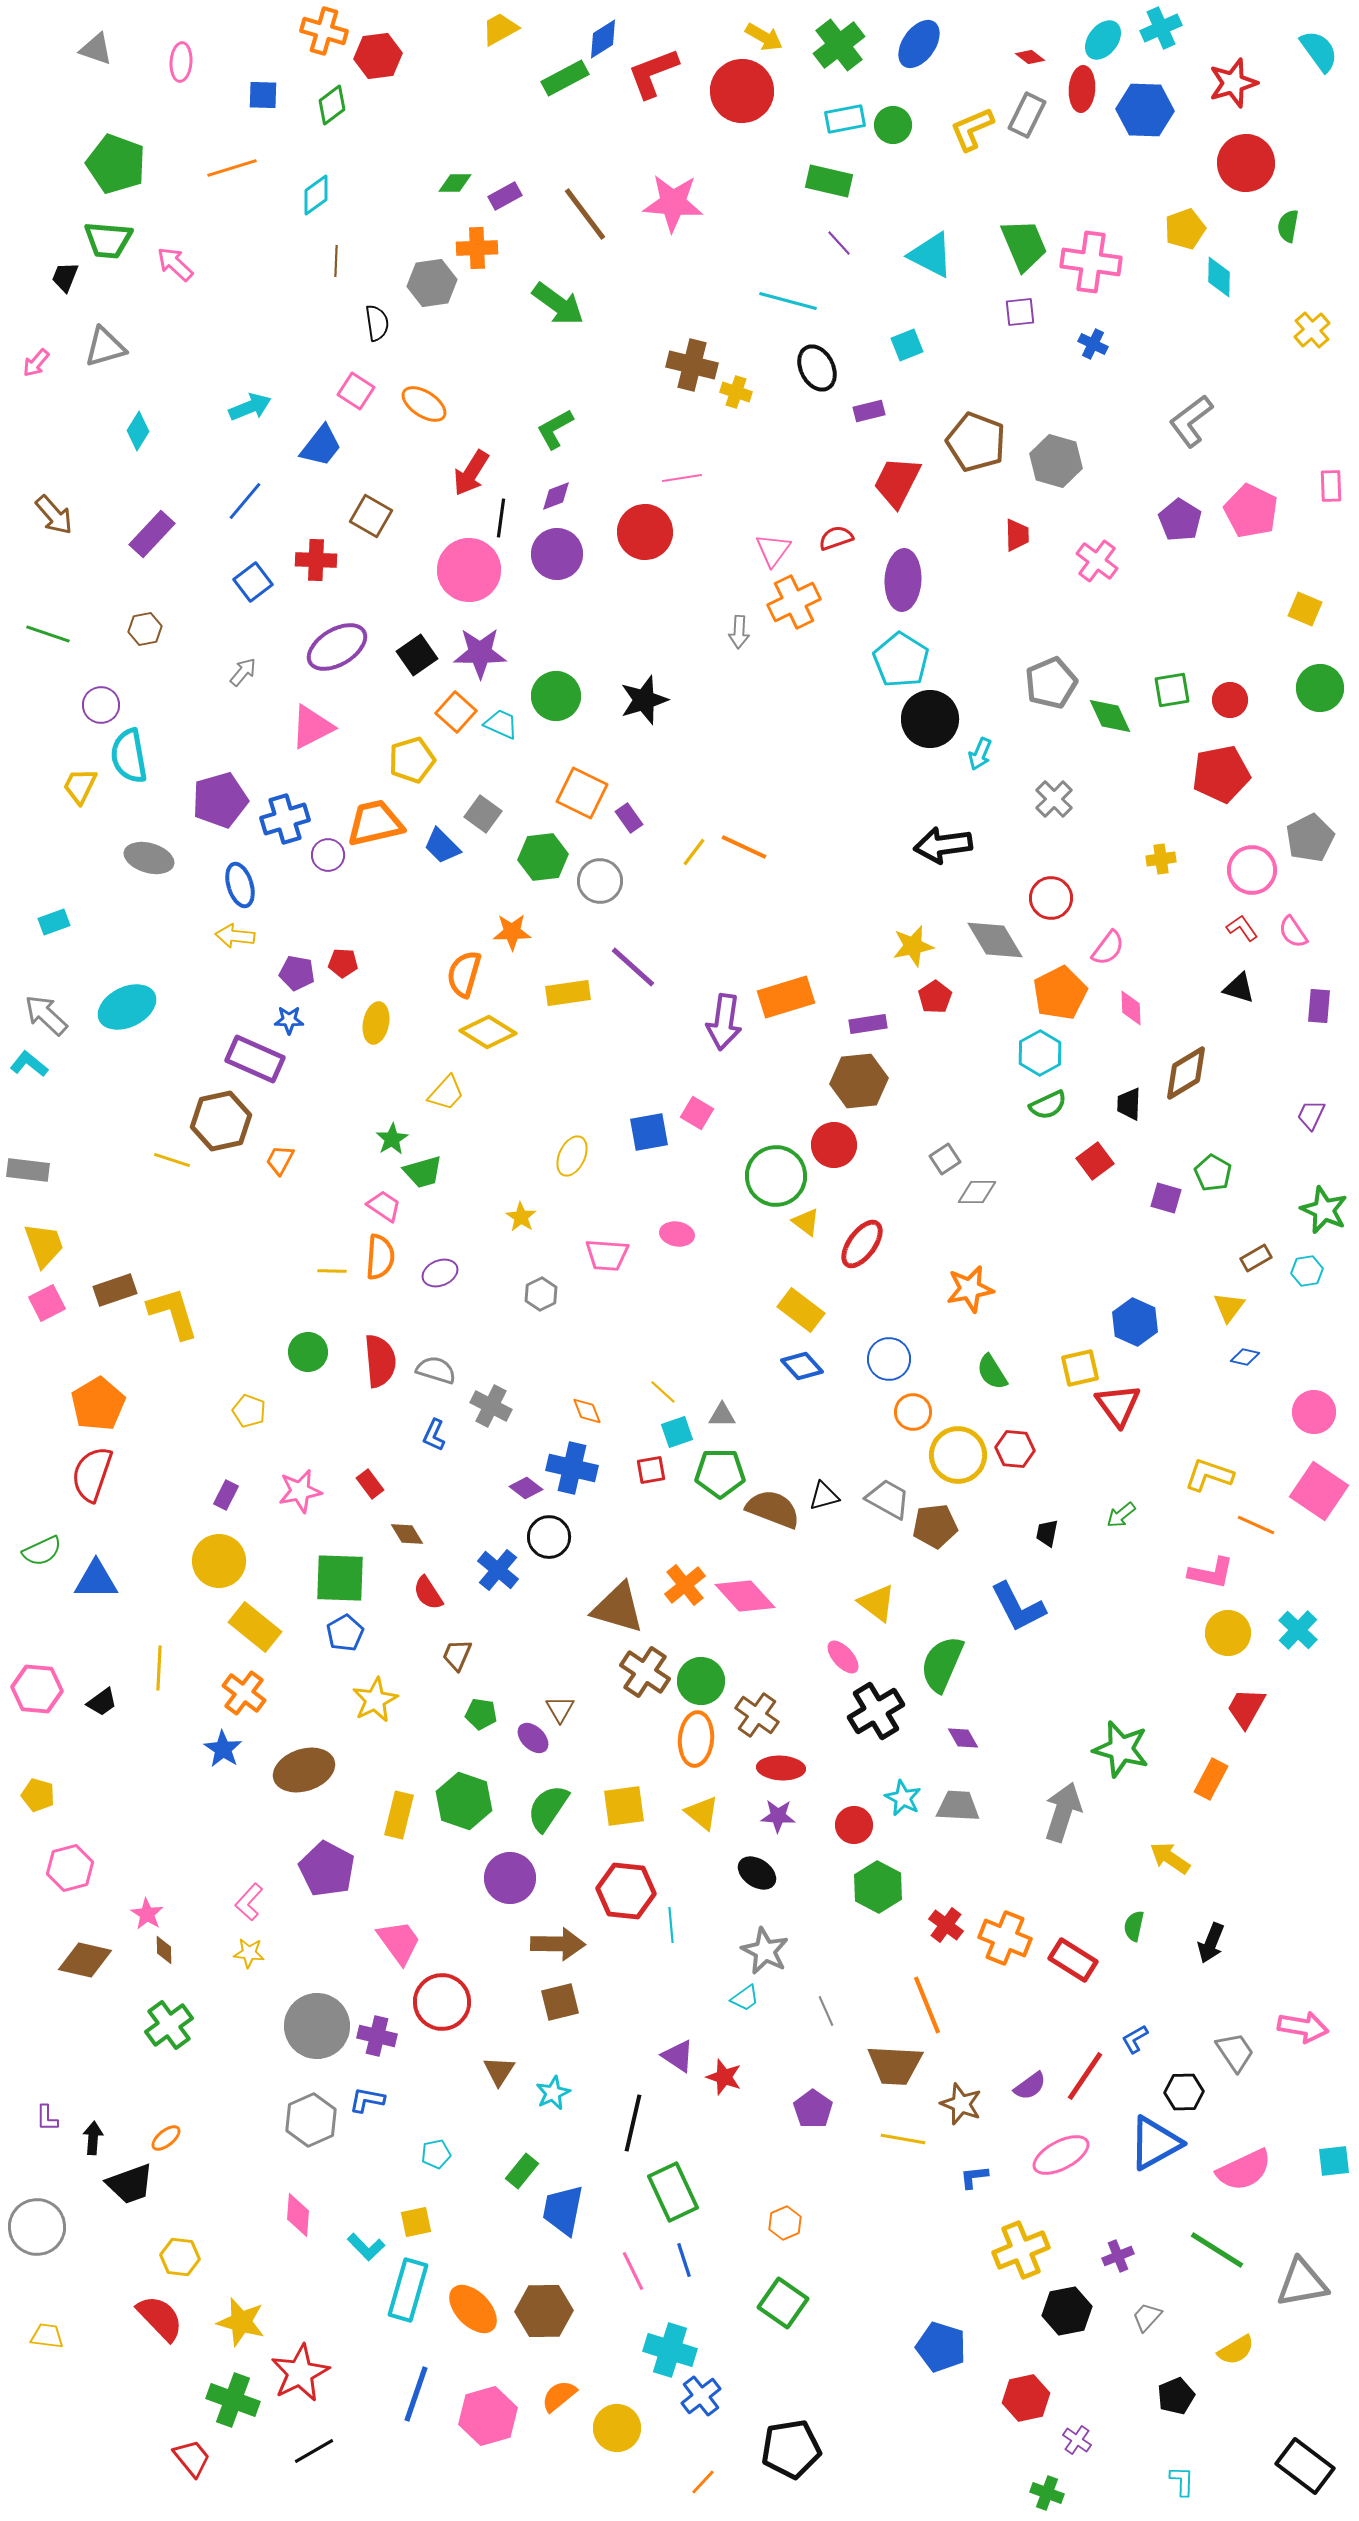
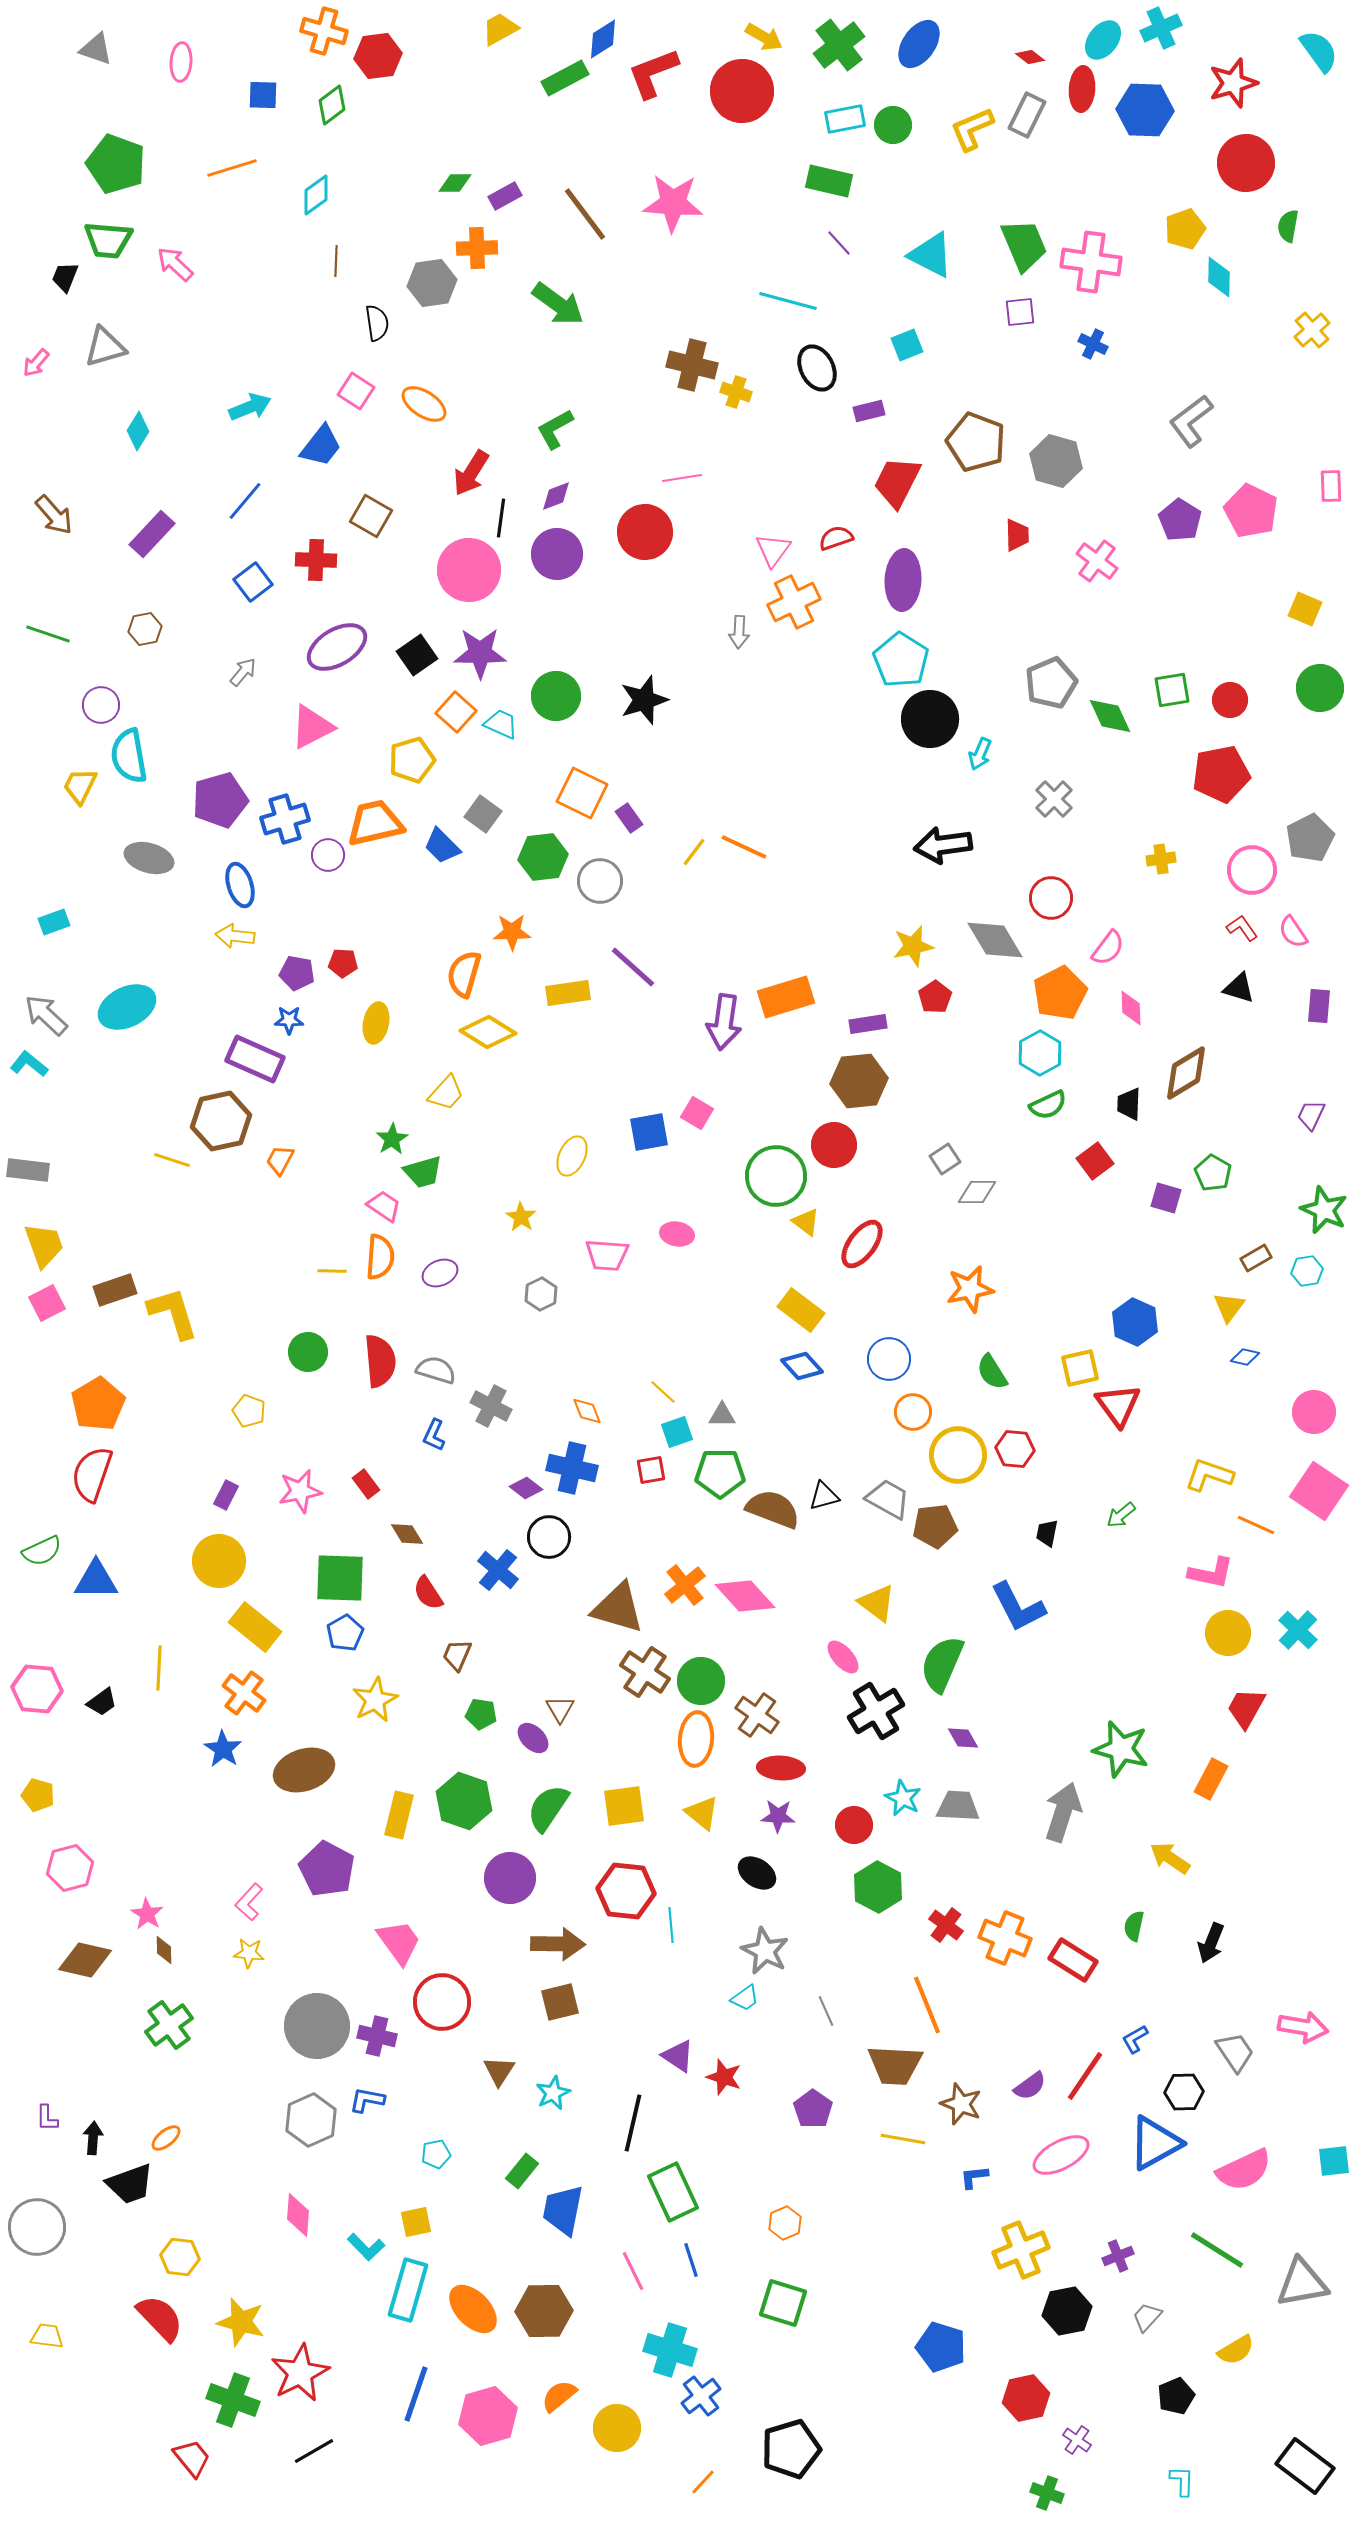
red rectangle at (370, 1484): moved 4 px left
blue line at (684, 2260): moved 7 px right
green square at (783, 2303): rotated 18 degrees counterclockwise
black pentagon at (791, 2449): rotated 8 degrees counterclockwise
